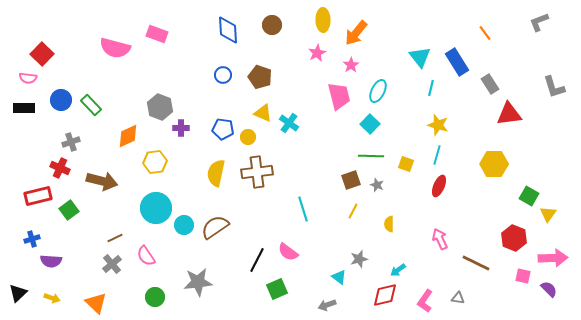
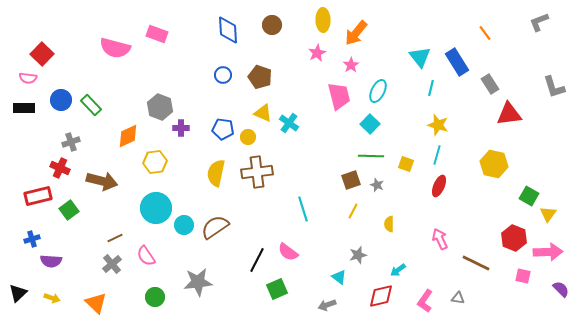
yellow hexagon at (494, 164): rotated 12 degrees clockwise
pink arrow at (553, 258): moved 5 px left, 6 px up
gray star at (359, 259): moved 1 px left, 4 px up
purple semicircle at (549, 289): moved 12 px right
red diamond at (385, 295): moved 4 px left, 1 px down
